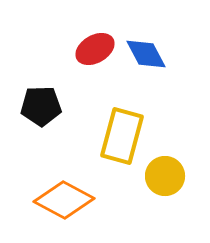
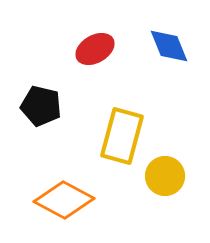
blue diamond: moved 23 px right, 8 px up; rotated 6 degrees clockwise
black pentagon: rotated 15 degrees clockwise
